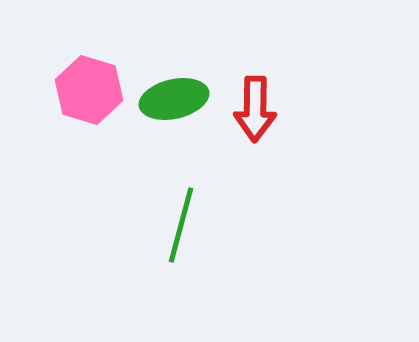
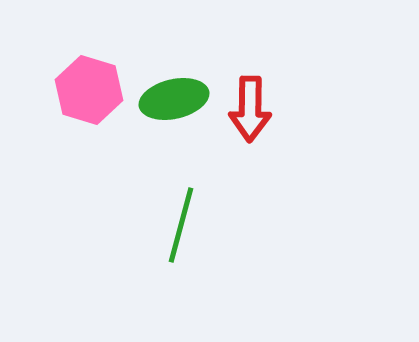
red arrow: moved 5 px left
